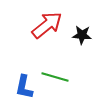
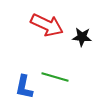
red arrow: rotated 64 degrees clockwise
black star: moved 2 px down
